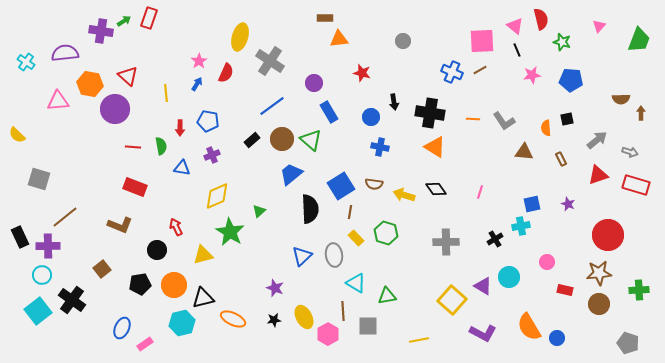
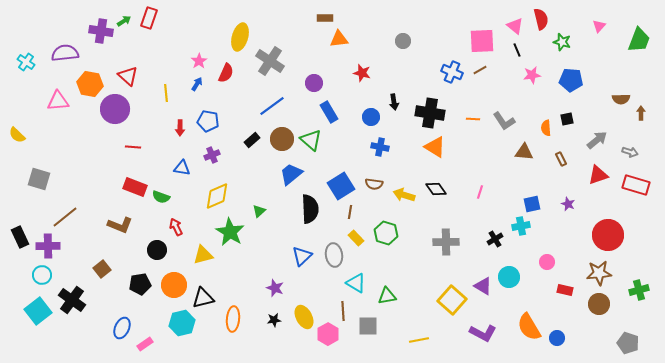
green semicircle at (161, 146): moved 51 px down; rotated 120 degrees clockwise
green cross at (639, 290): rotated 12 degrees counterclockwise
orange ellipse at (233, 319): rotated 70 degrees clockwise
